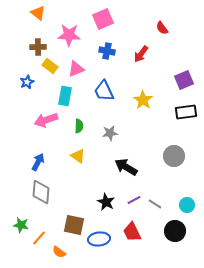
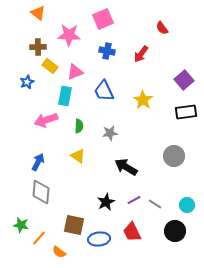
pink triangle: moved 1 px left, 3 px down
purple square: rotated 18 degrees counterclockwise
black star: rotated 18 degrees clockwise
